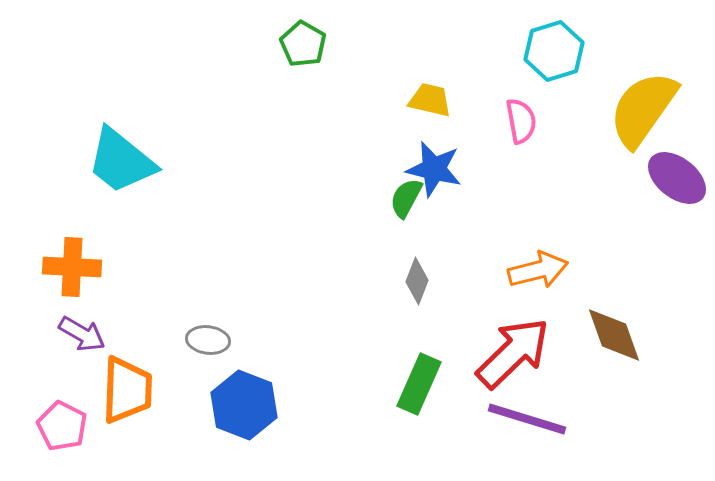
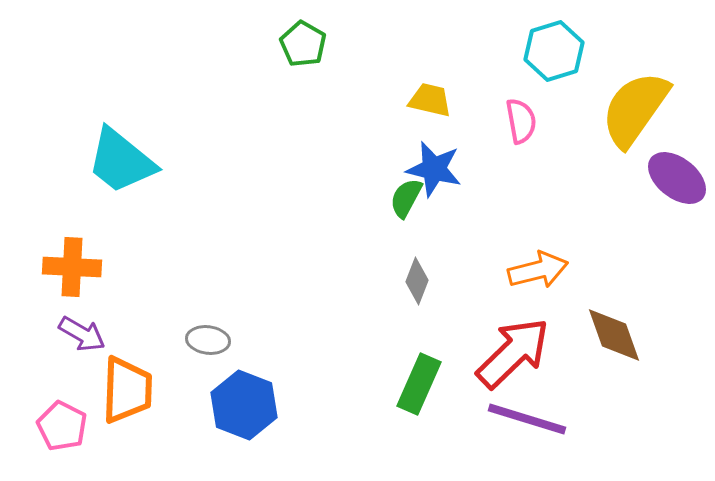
yellow semicircle: moved 8 px left
